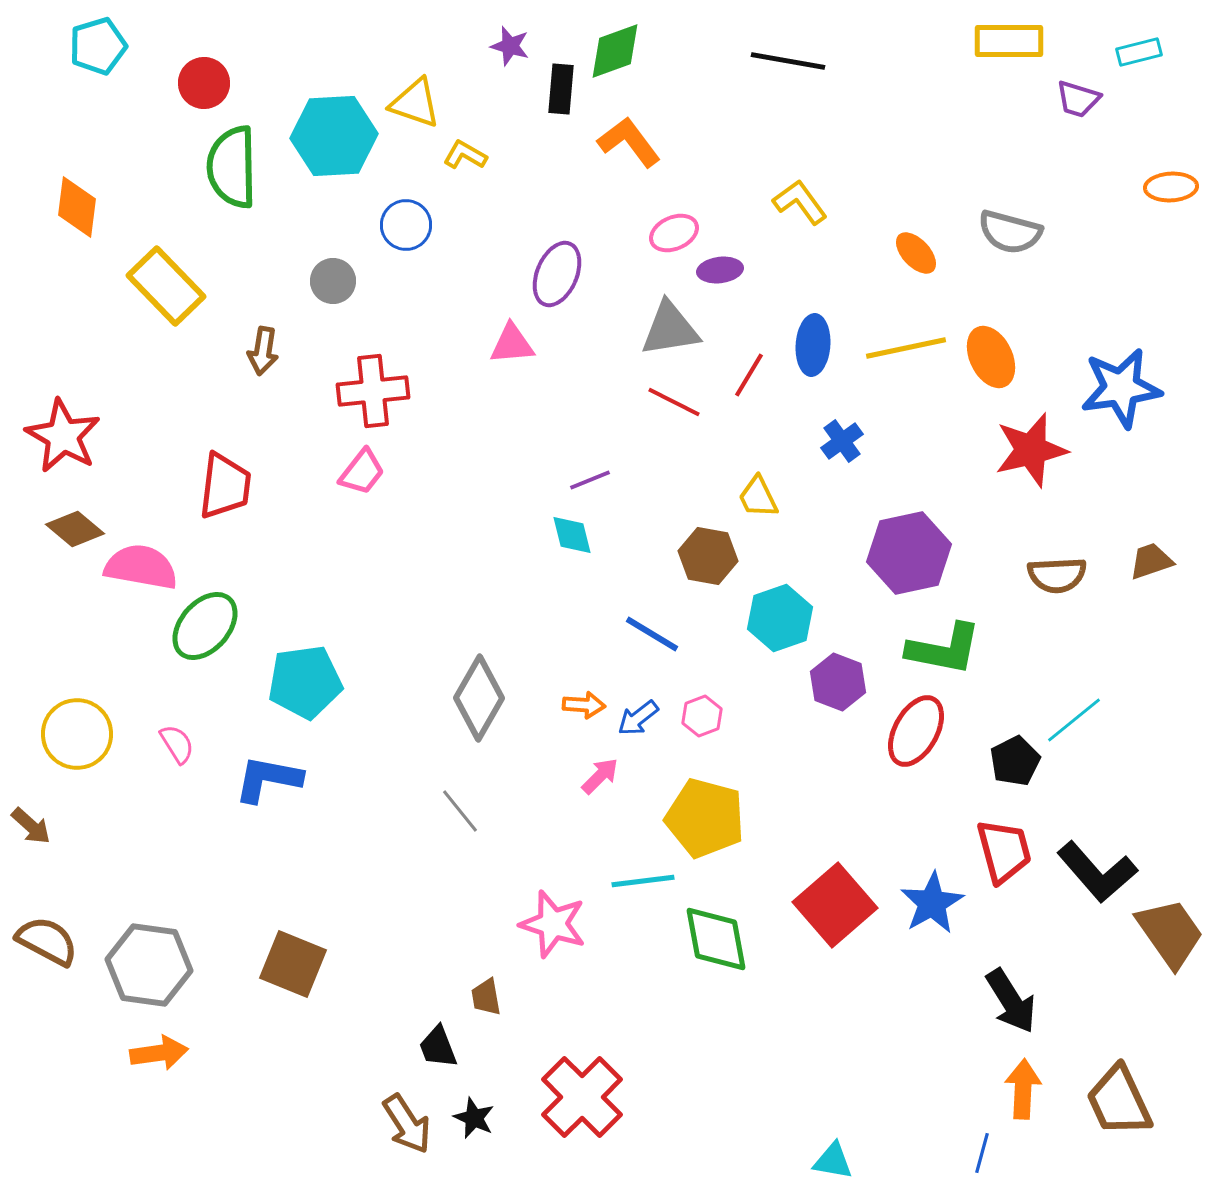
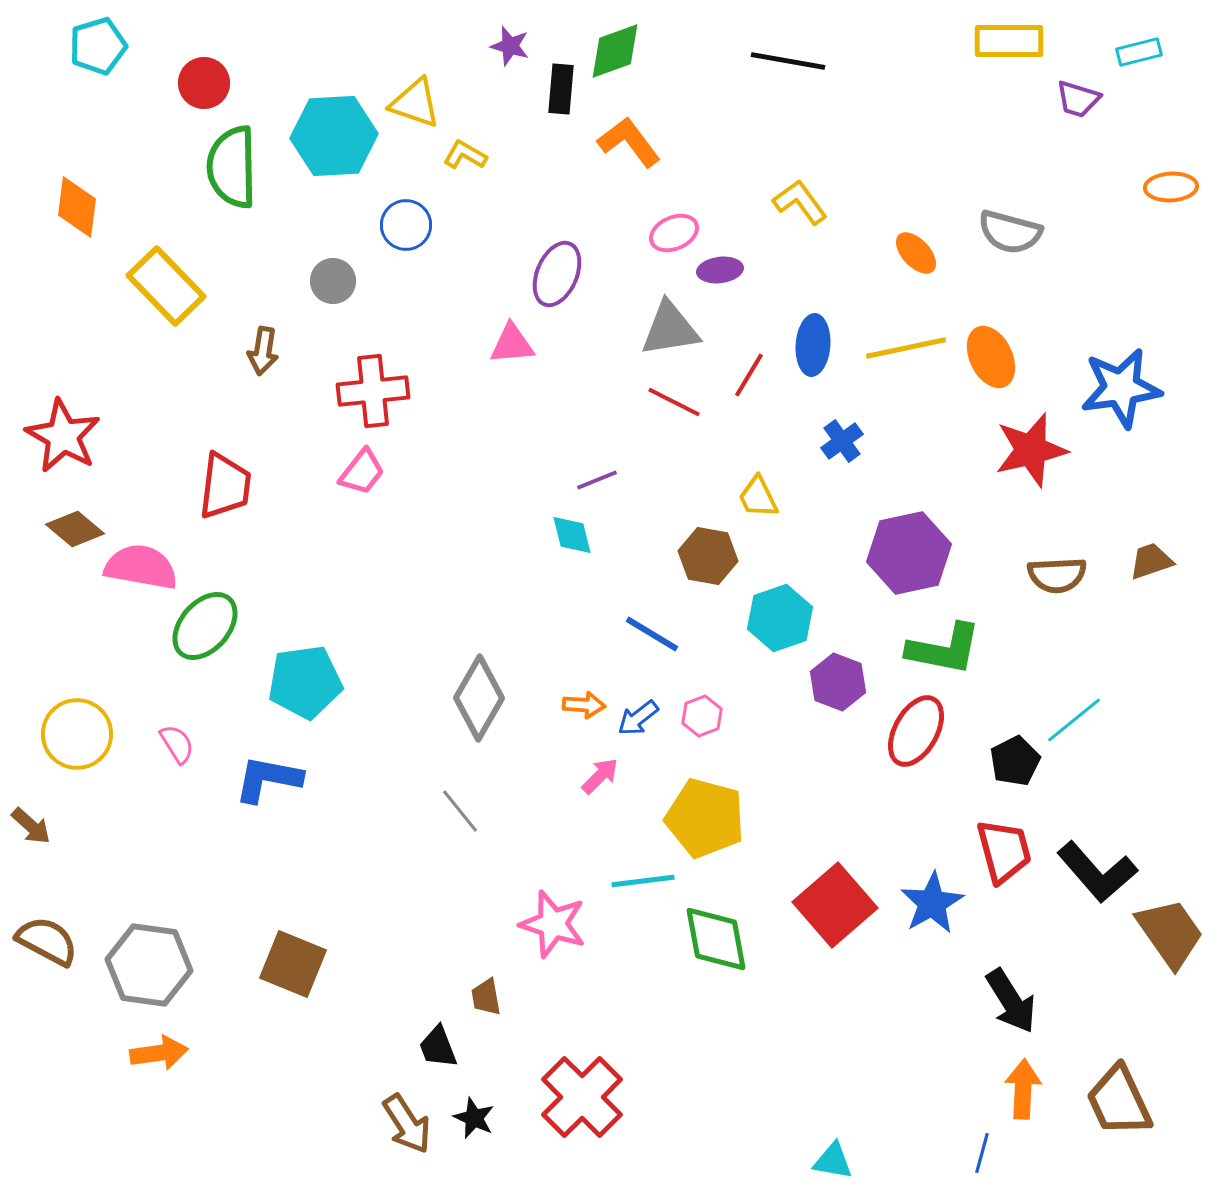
purple line at (590, 480): moved 7 px right
